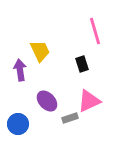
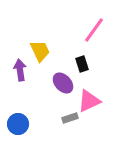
pink line: moved 1 px left, 1 px up; rotated 52 degrees clockwise
purple ellipse: moved 16 px right, 18 px up
